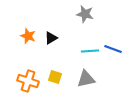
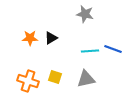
orange star: moved 2 px right, 2 px down; rotated 21 degrees counterclockwise
